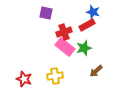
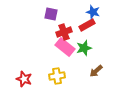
purple square: moved 5 px right, 1 px down
yellow cross: moved 2 px right
